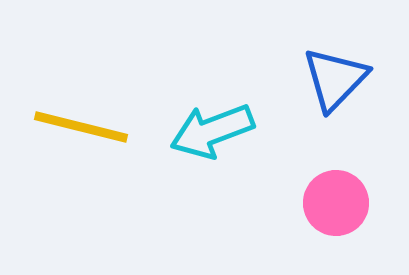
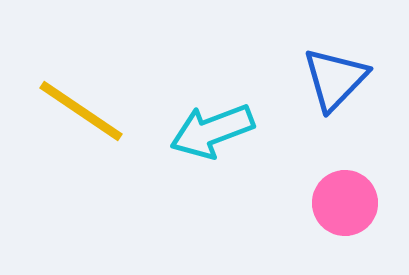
yellow line: moved 16 px up; rotated 20 degrees clockwise
pink circle: moved 9 px right
